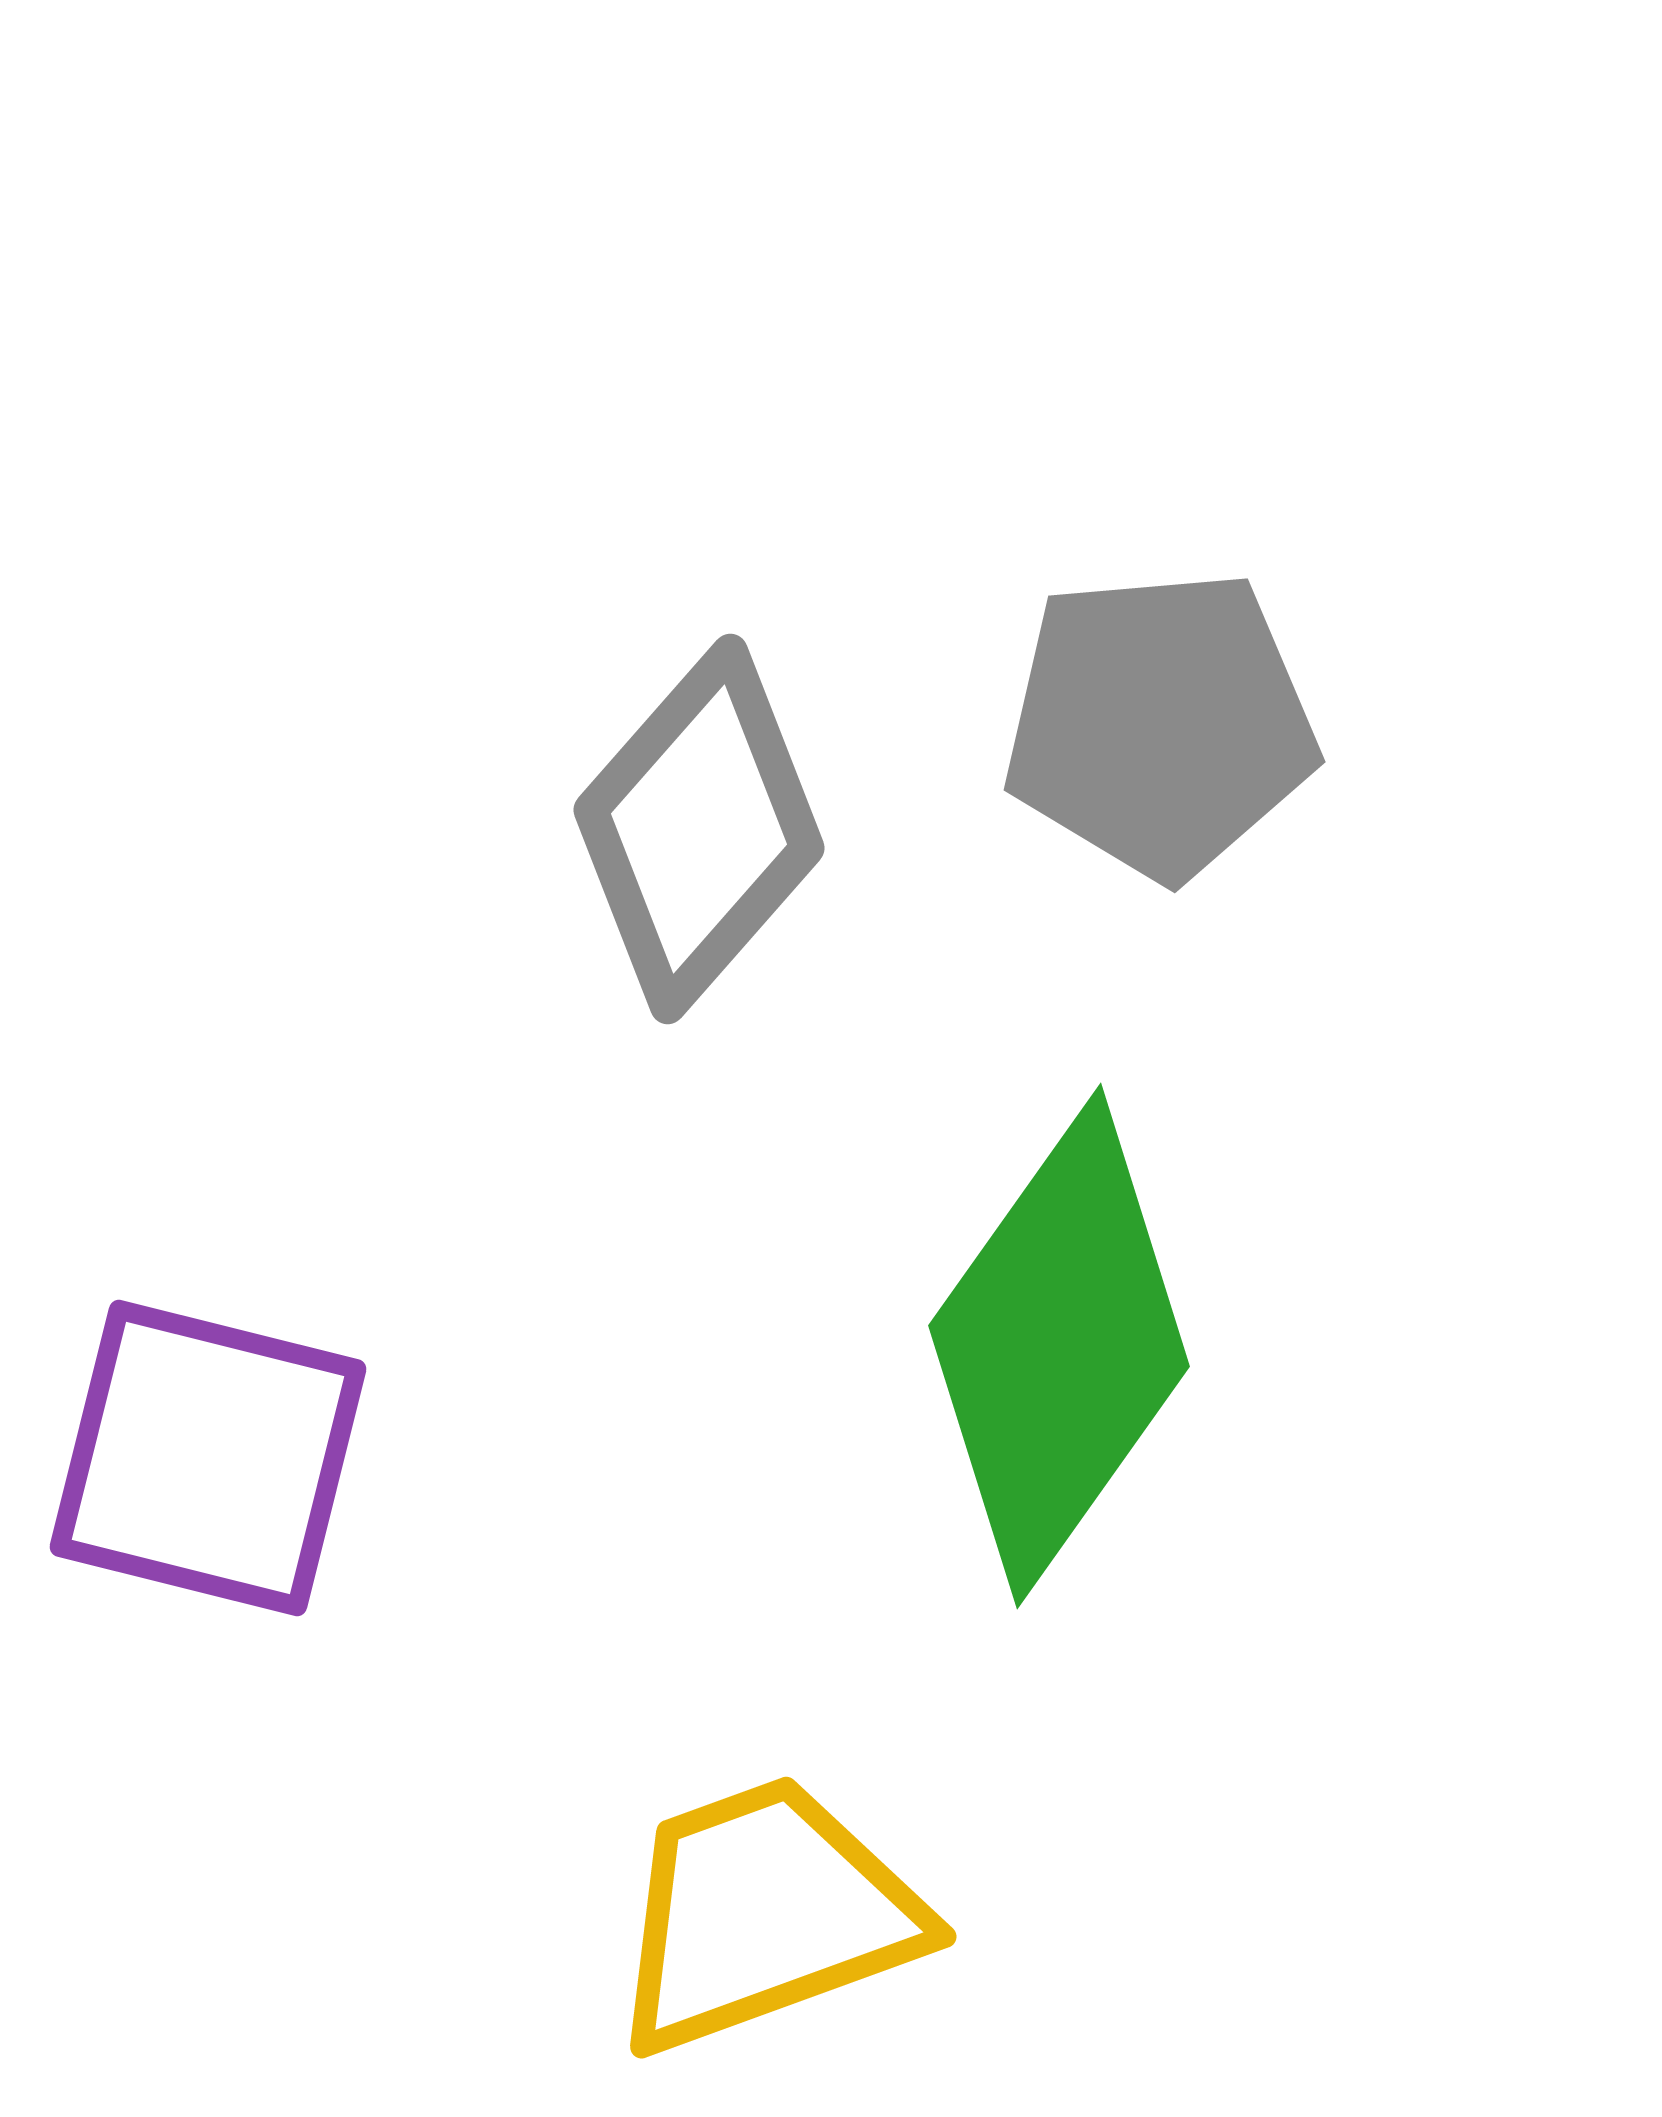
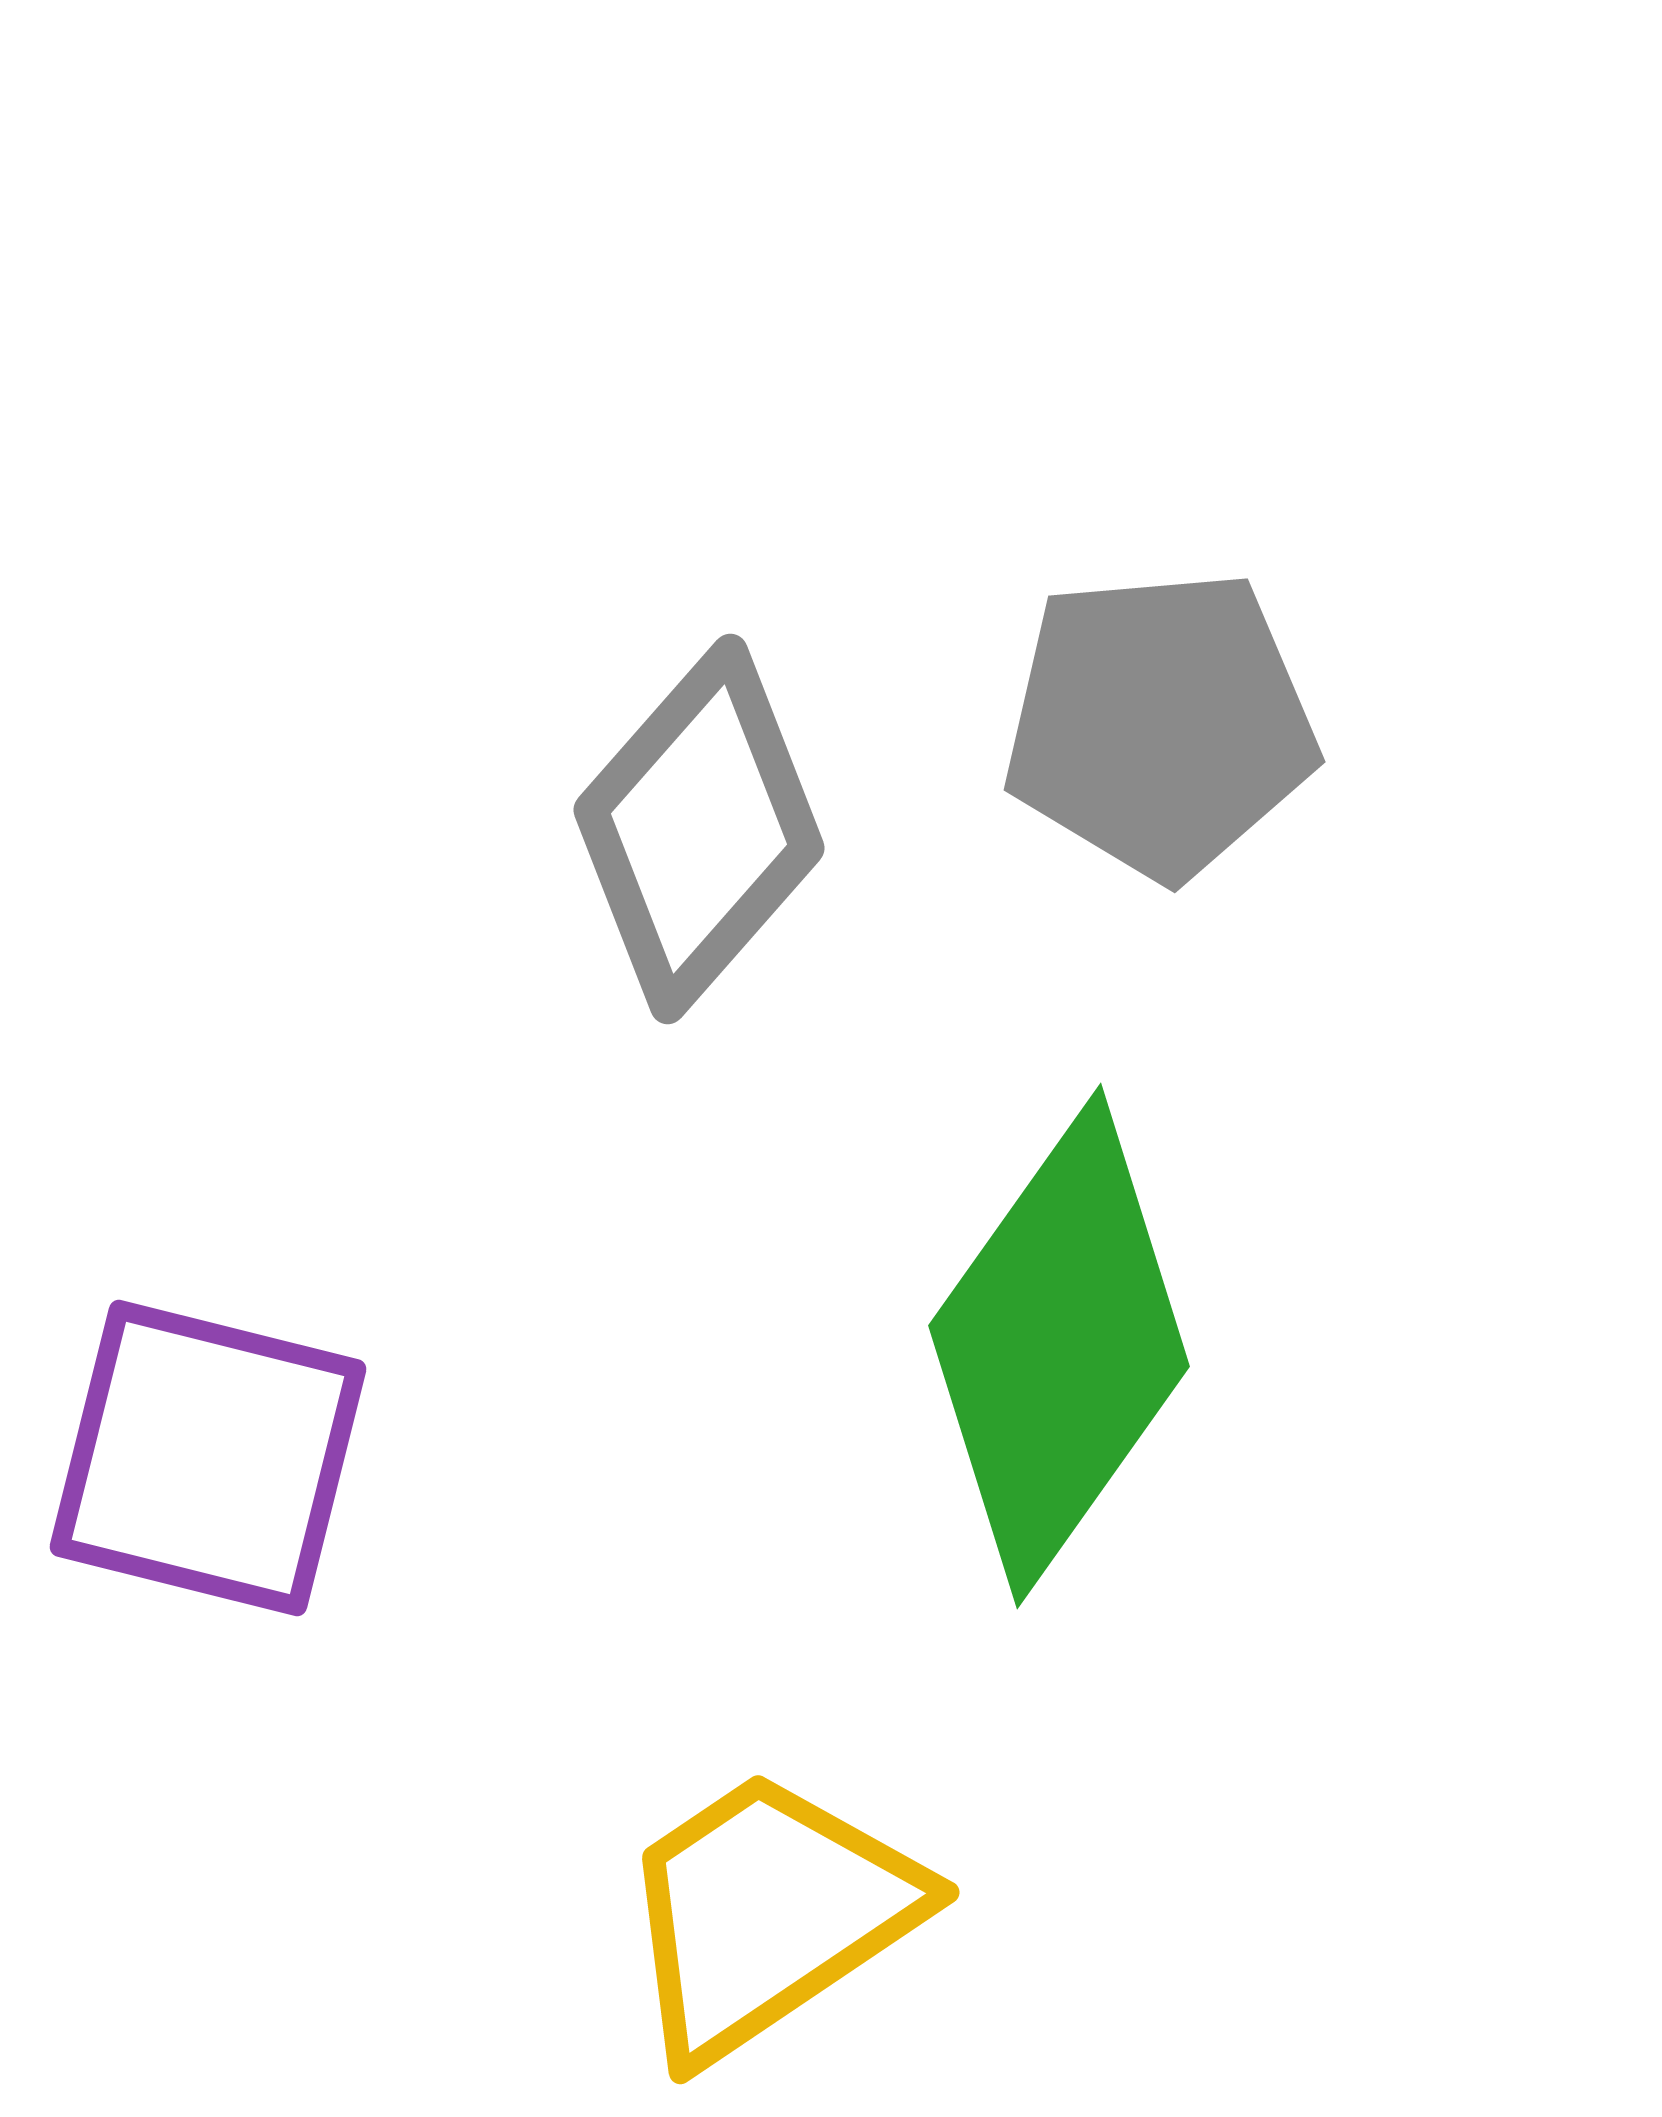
yellow trapezoid: moved 3 px right; rotated 14 degrees counterclockwise
